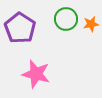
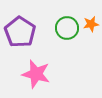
green circle: moved 1 px right, 9 px down
purple pentagon: moved 4 px down
